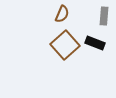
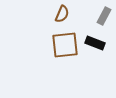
gray rectangle: rotated 24 degrees clockwise
brown square: rotated 36 degrees clockwise
